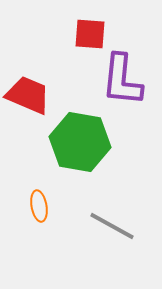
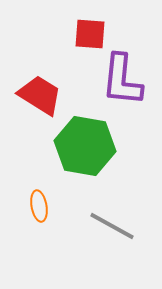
red trapezoid: moved 12 px right; rotated 9 degrees clockwise
green hexagon: moved 5 px right, 4 px down
